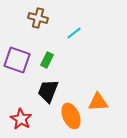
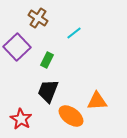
brown cross: rotated 18 degrees clockwise
purple square: moved 13 px up; rotated 28 degrees clockwise
orange triangle: moved 1 px left, 1 px up
orange ellipse: rotated 30 degrees counterclockwise
